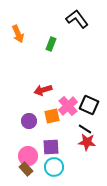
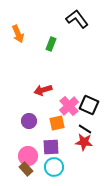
pink cross: moved 1 px right
orange square: moved 5 px right, 7 px down
red star: moved 3 px left
